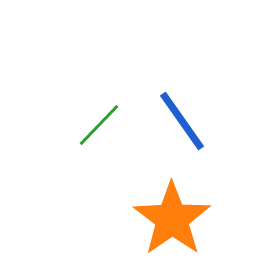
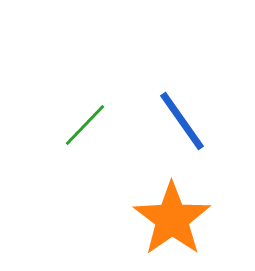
green line: moved 14 px left
